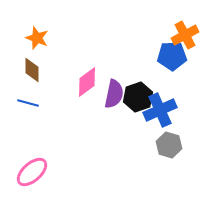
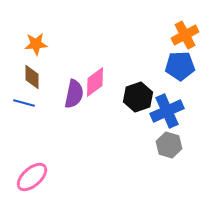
orange star: moved 1 px left, 6 px down; rotated 25 degrees counterclockwise
blue pentagon: moved 8 px right, 10 px down
brown diamond: moved 7 px down
pink diamond: moved 8 px right
purple semicircle: moved 40 px left
blue line: moved 4 px left
blue cross: moved 7 px right, 1 px down
pink ellipse: moved 5 px down
